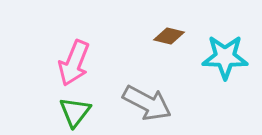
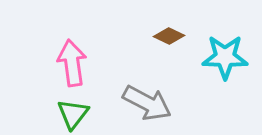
brown diamond: rotated 12 degrees clockwise
pink arrow: moved 2 px left; rotated 150 degrees clockwise
green triangle: moved 2 px left, 2 px down
